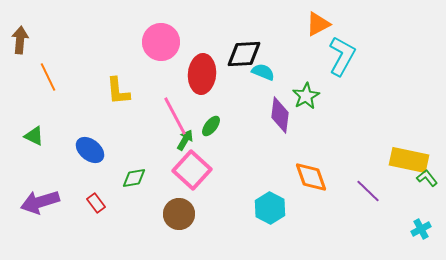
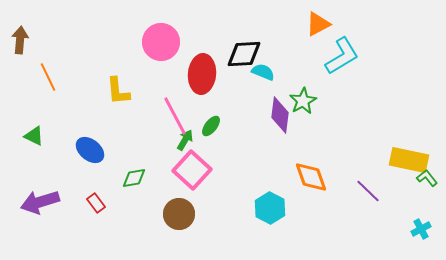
cyan L-shape: rotated 30 degrees clockwise
green star: moved 3 px left, 5 px down
